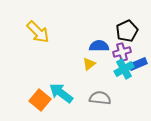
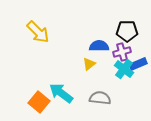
black pentagon: rotated 25 degrees clockwise
cyan cross: rotated 24 degrees counterclockwise
orange square: moved 1 px left, 2 px down
